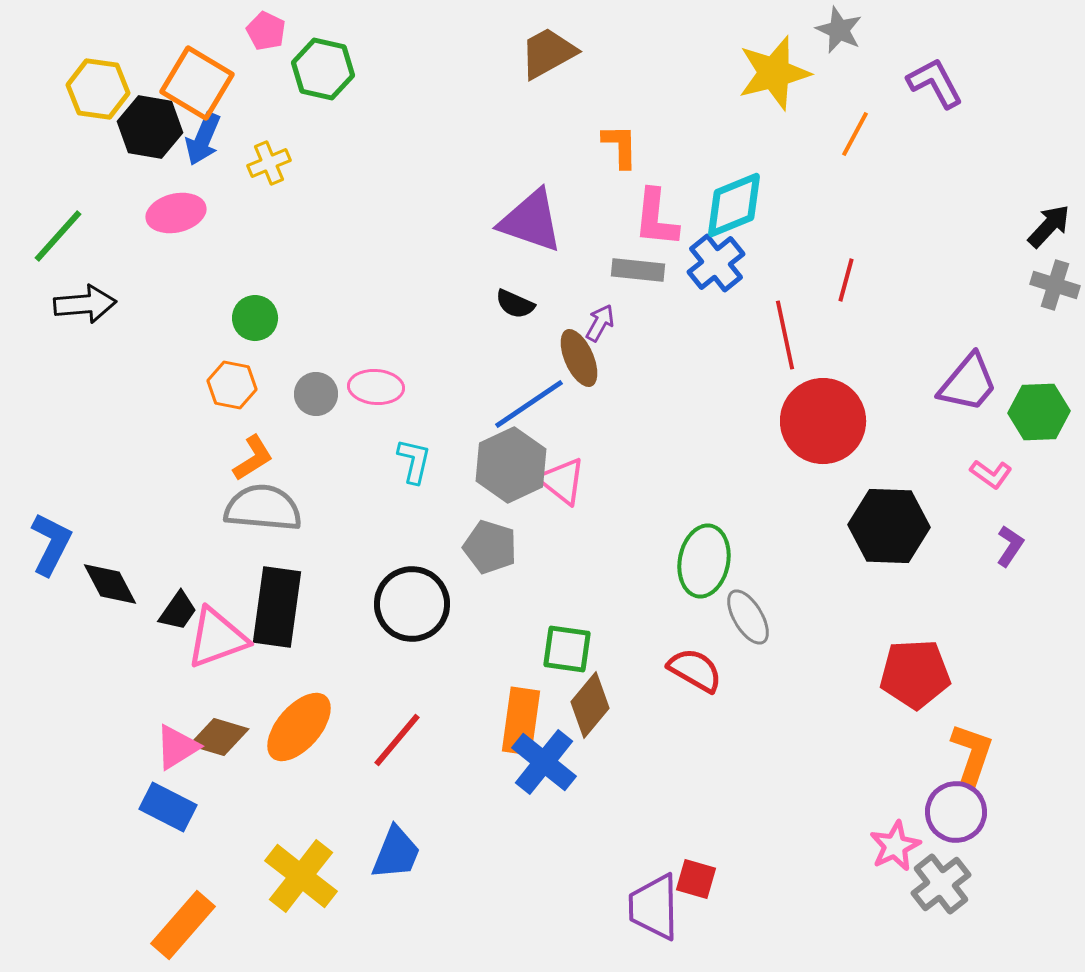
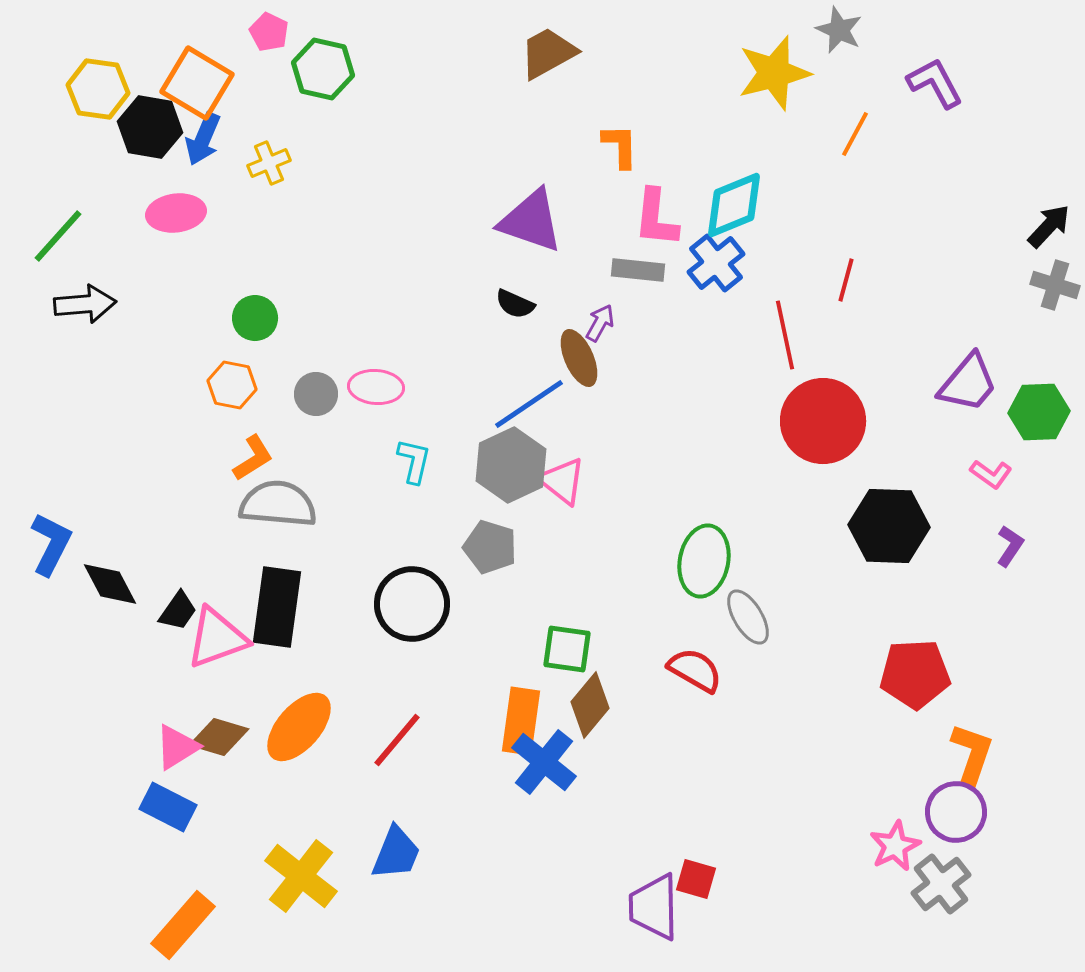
pink pentagon at (266, 31): moved 3 px right, 1 px down
pink ellipse at (176, 213): rotated 6 degrees clockwise
gray semicircle at (263, 508): moved 15 px right, 4 px up
